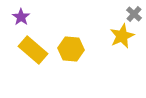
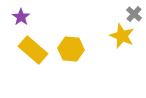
yellow star: rotated 25 degrees counterclockwise
